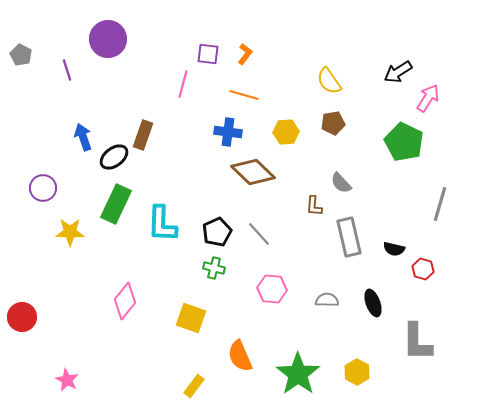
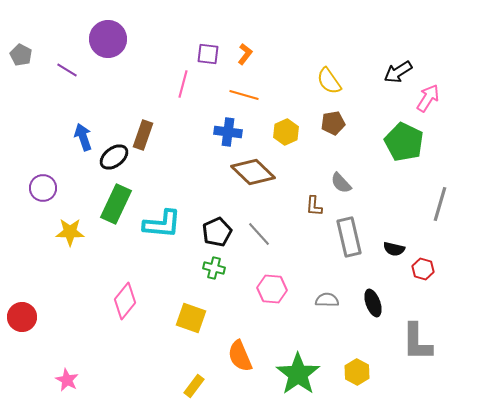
purple line at (67, 70): rotated 40 degrees counterclockwise
yellow hexagon at (286, 132): rotated 20 degrees counterclockwise
cyan L-shape at (162, 224): rotated 87 degrees counterclockwise
